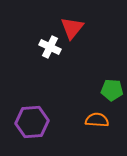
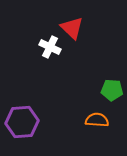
red triangle: rotated 25 degrees counterclockwise
purple hexagon: moved 10 px left
